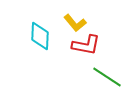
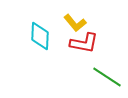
red L-shape: moved 2 px left, 2 px up
